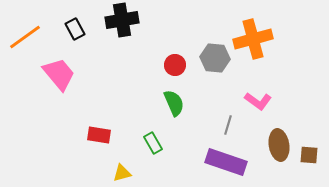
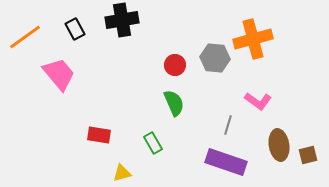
brown square: moved 1 px left; rotated 18 degrees counterclockwise
